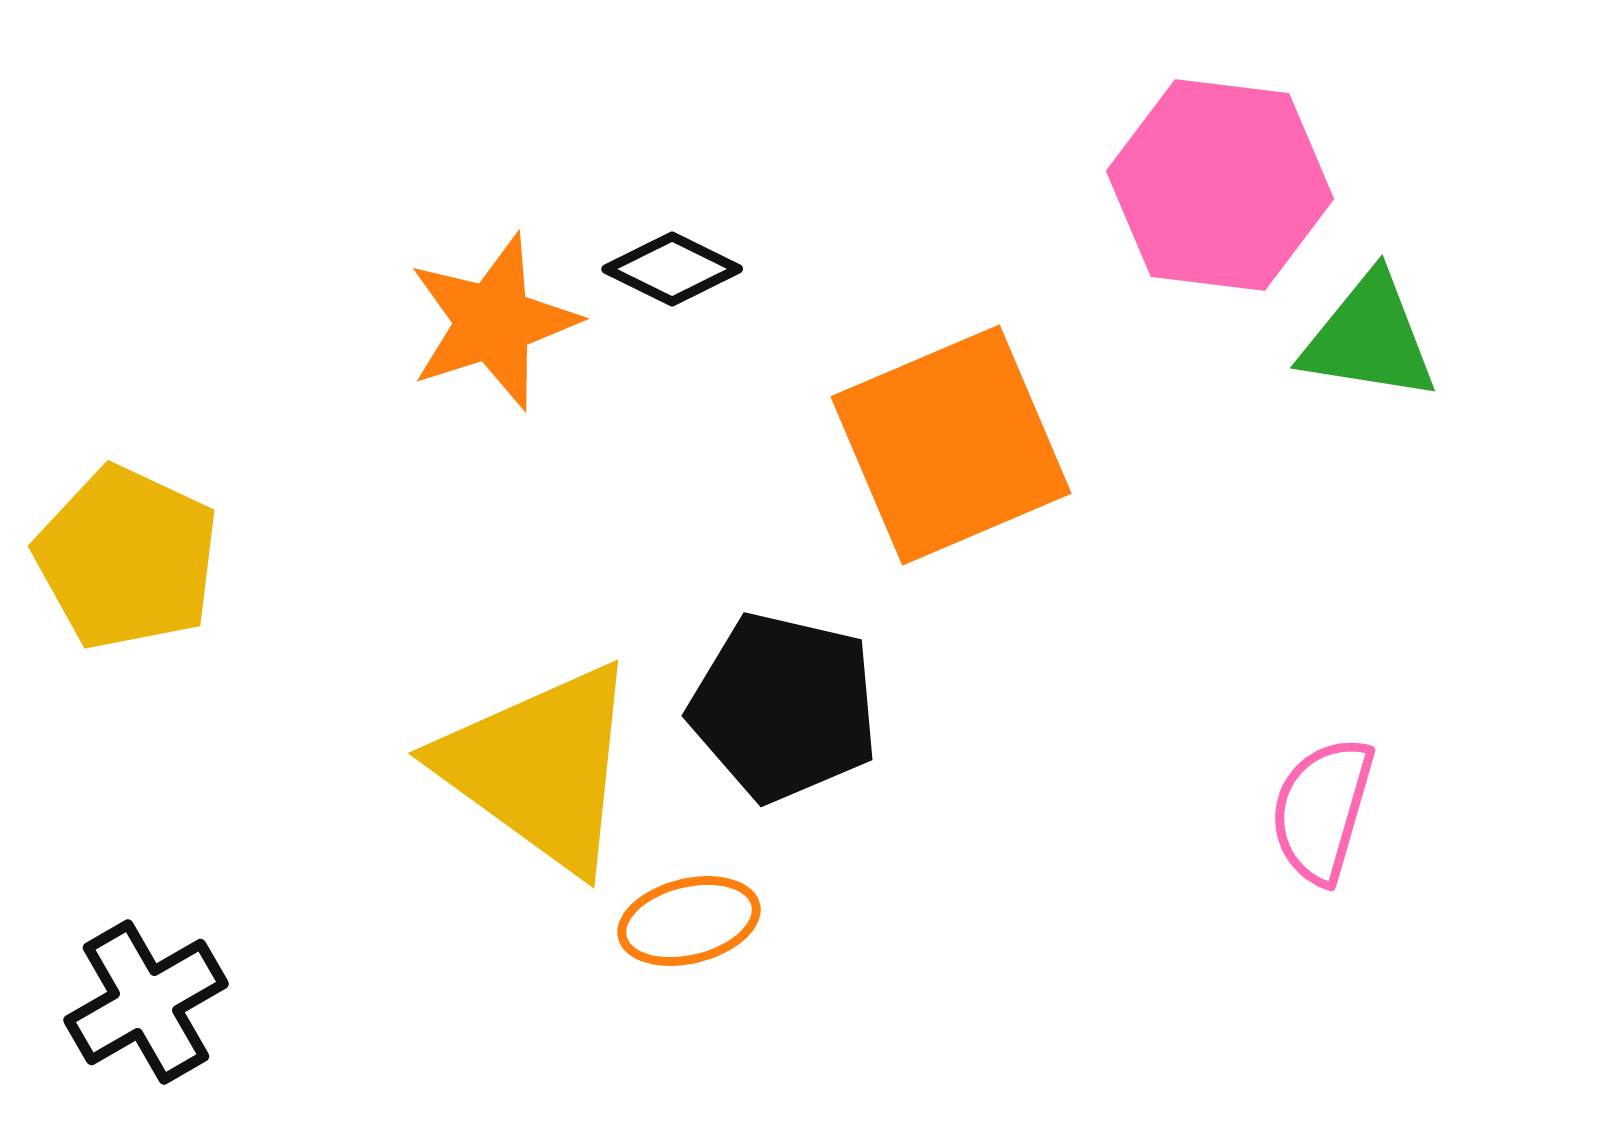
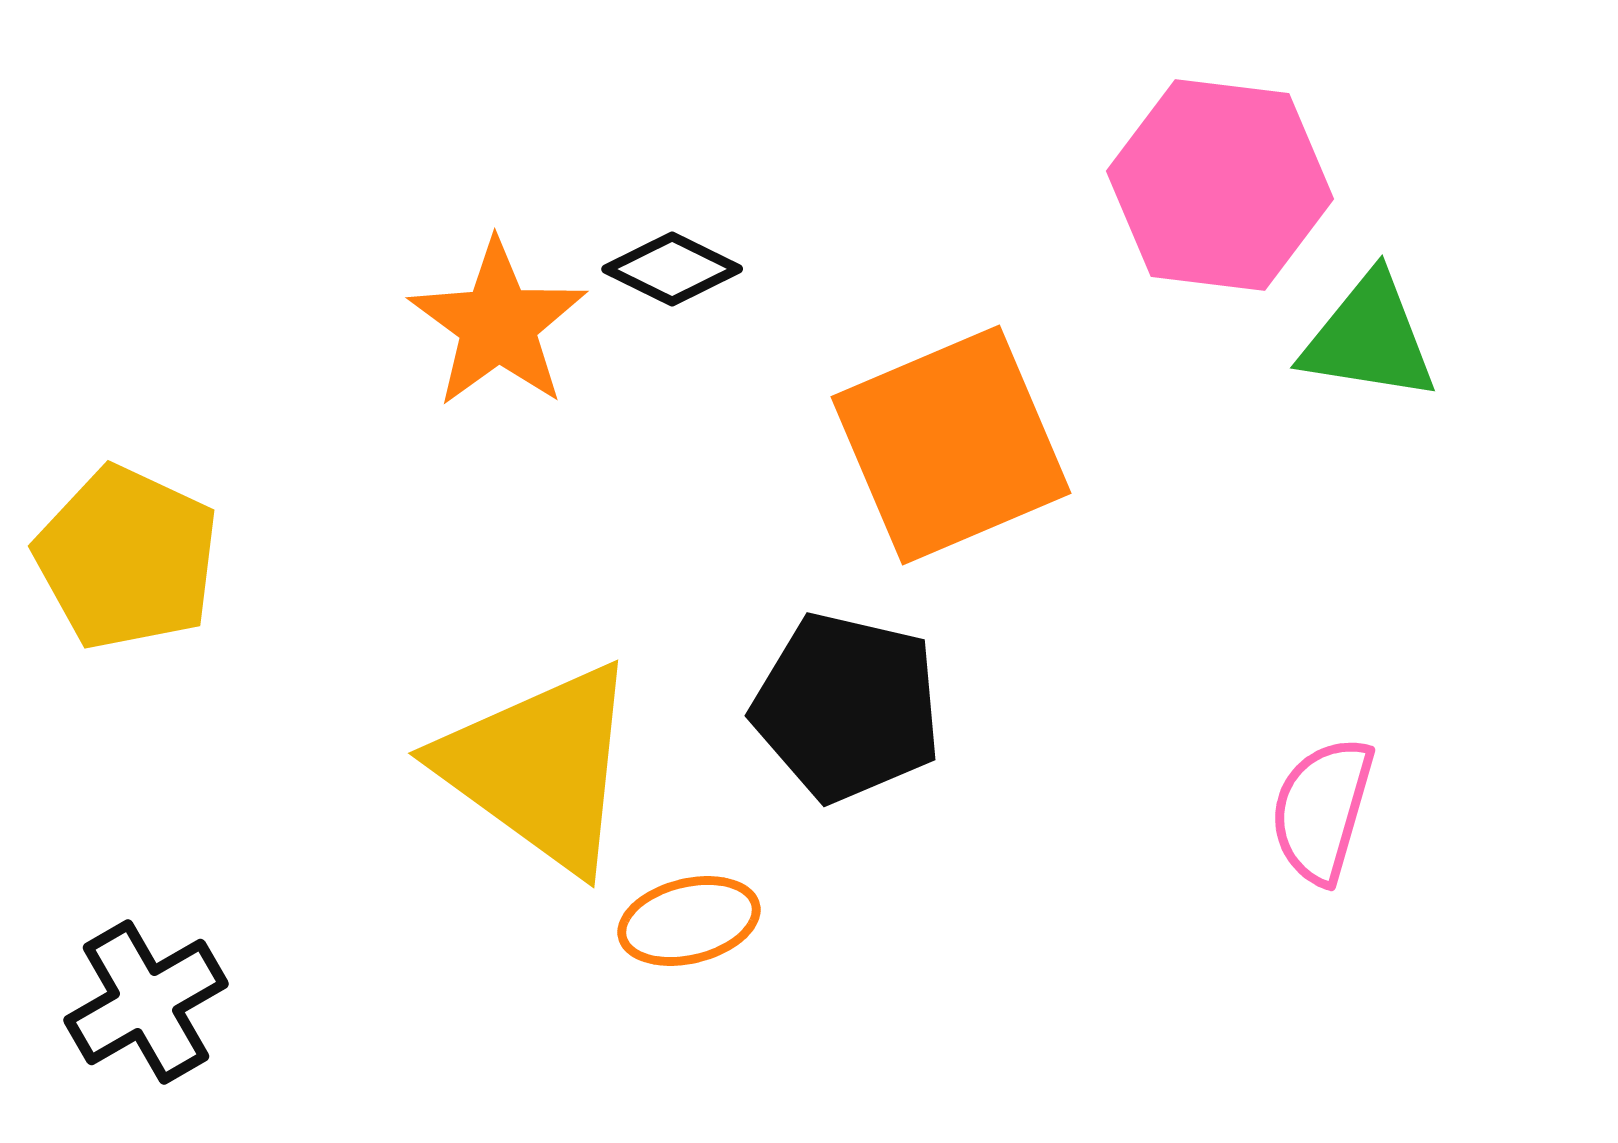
orange star: moved 5 px right, 2 px down; rotated 18 degrees counterclockwise
black pentagon: moved 63 px right
